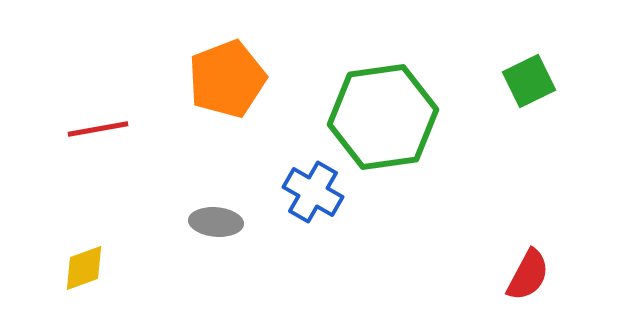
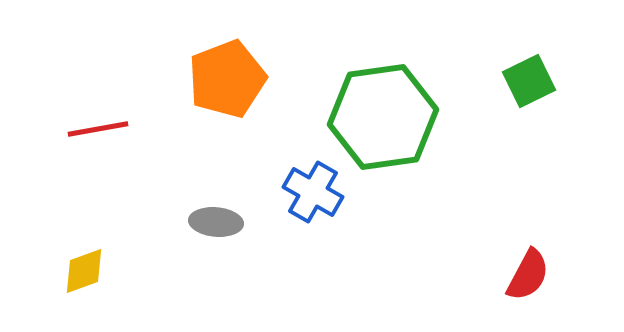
yellow diamond: moved 3 px down
